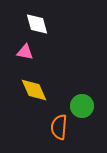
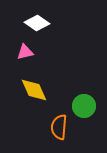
white diamond: moved 1 px up; rotated 40 degrees counterclockwise
pink triangle: rotated 24 degrees counterclockwise
green circle: moved 2 px right
